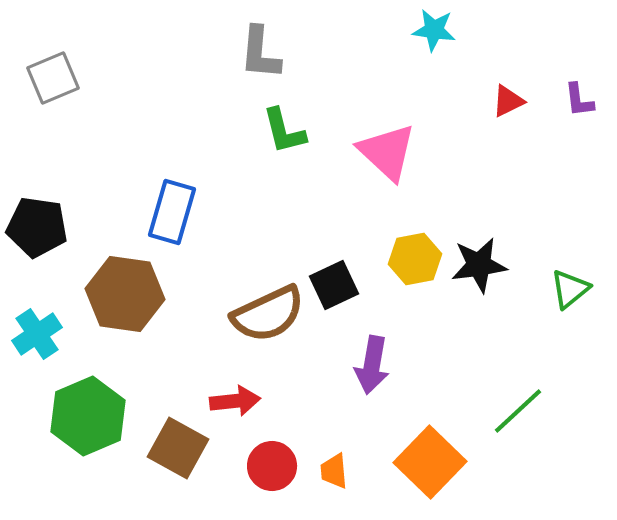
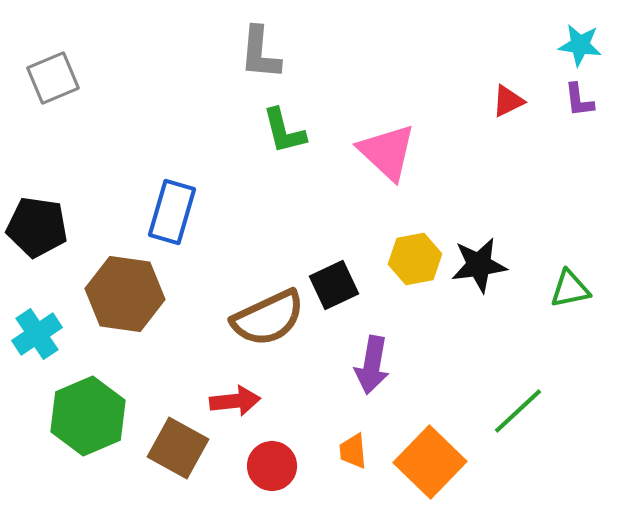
cyan star: moved 146 px right, 15 px down
green triangle: rotated 27 degrees clockwise
brown semicircle: moved 4 px down
orange trapezoid: moved 19 px right, 20 px up
